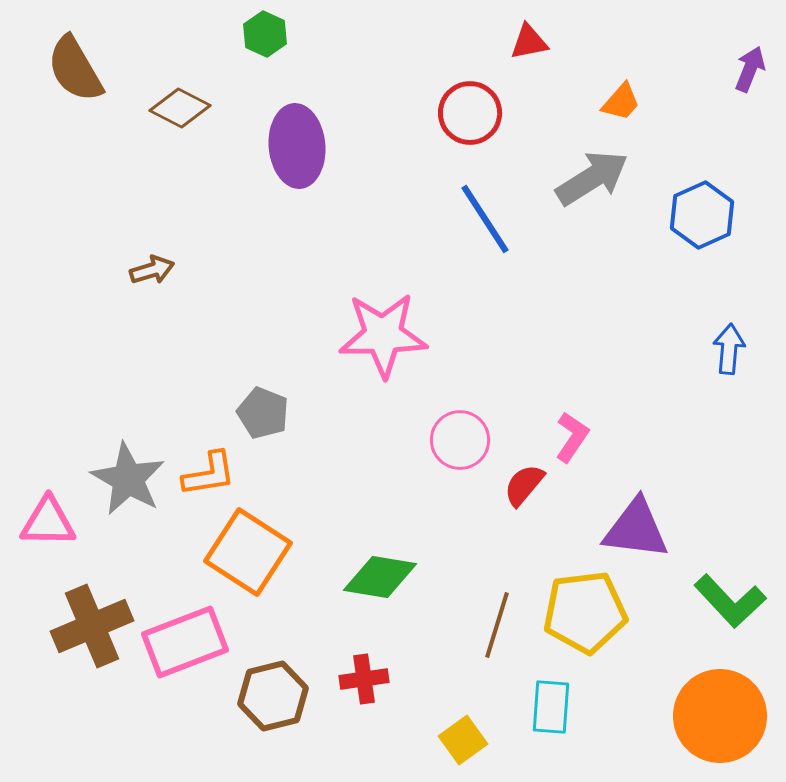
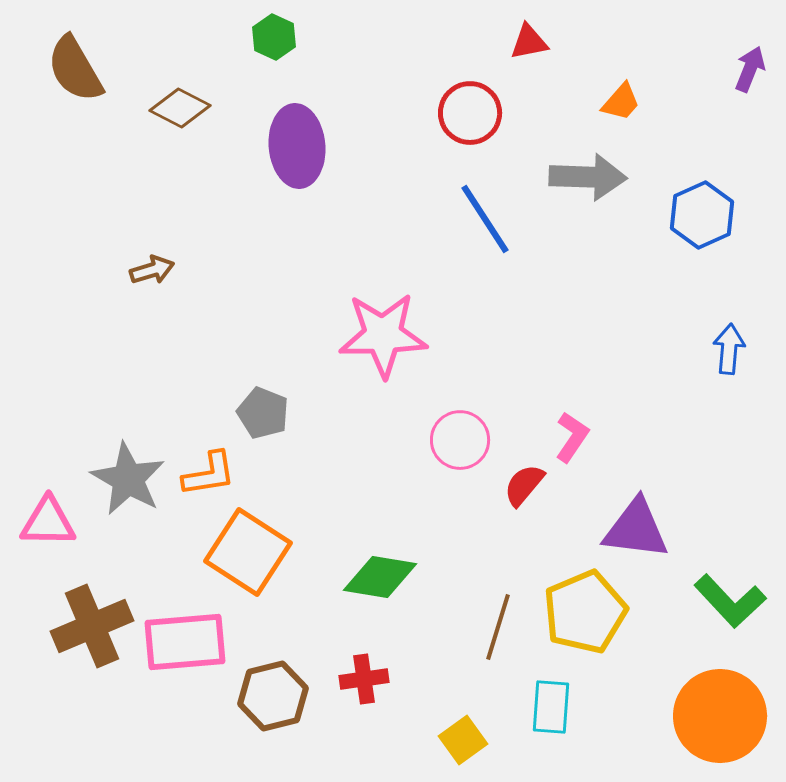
green hexagon: moved 9 px right, 3 px down
gray arrow: moved 4 px left, 1 px up; rotated 34 degrees clockwise
yellow pentagon: rotated 16 degrees counterclockwise
brown line: moved 1 px right, 2 px down
pink rectangle: rotated 16 degrees clockwise
